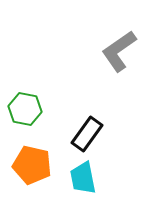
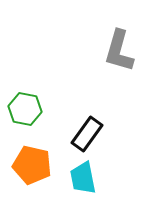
gray L-shape: rotated 39 degrees counterclockwise
